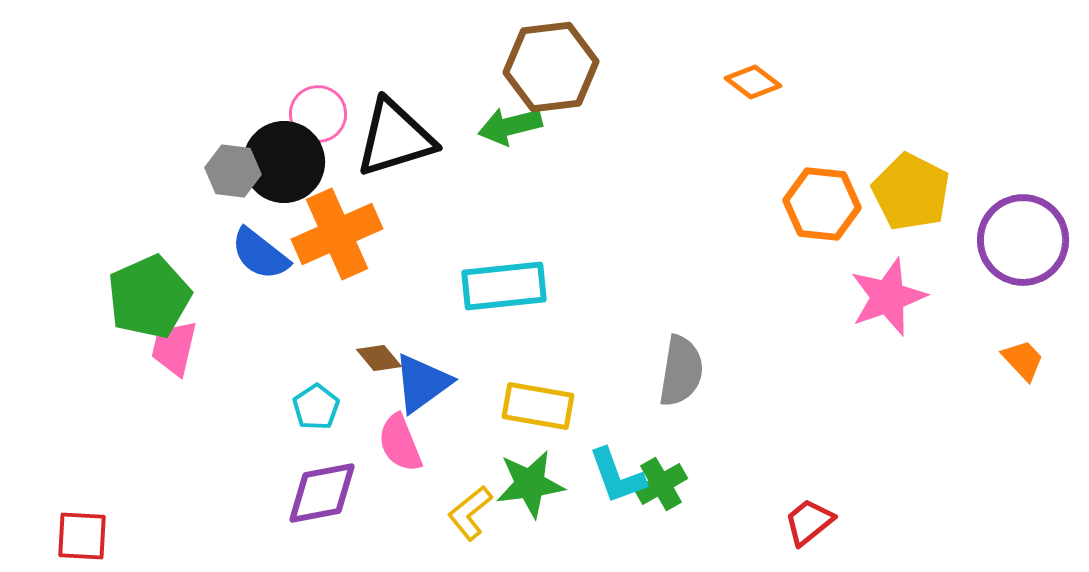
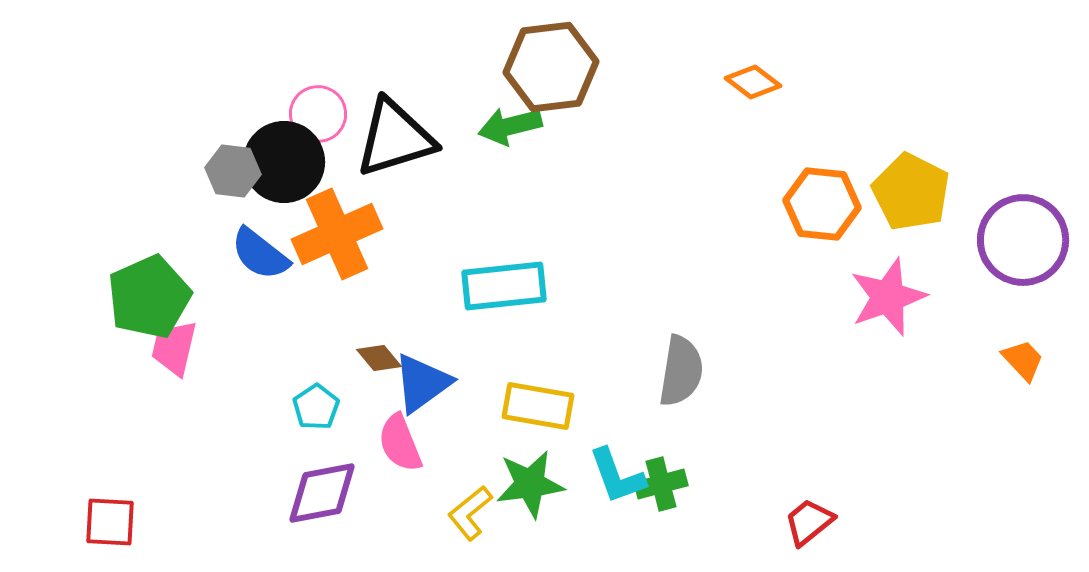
green cross: rotated 15 degrees clockwise
red square: moved 28 px right, 14 px up
